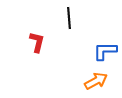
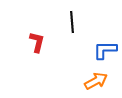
black line: moved 3 px right, 4 px down
blue L-shape: moved 1 px up
